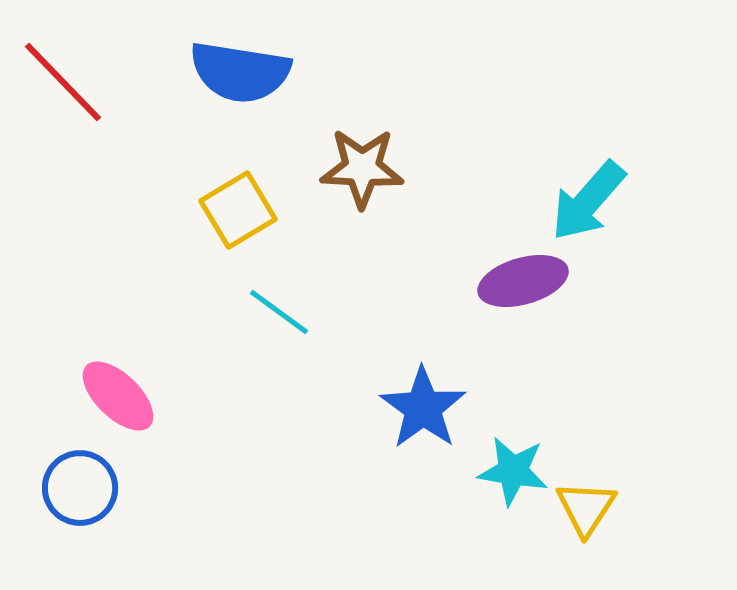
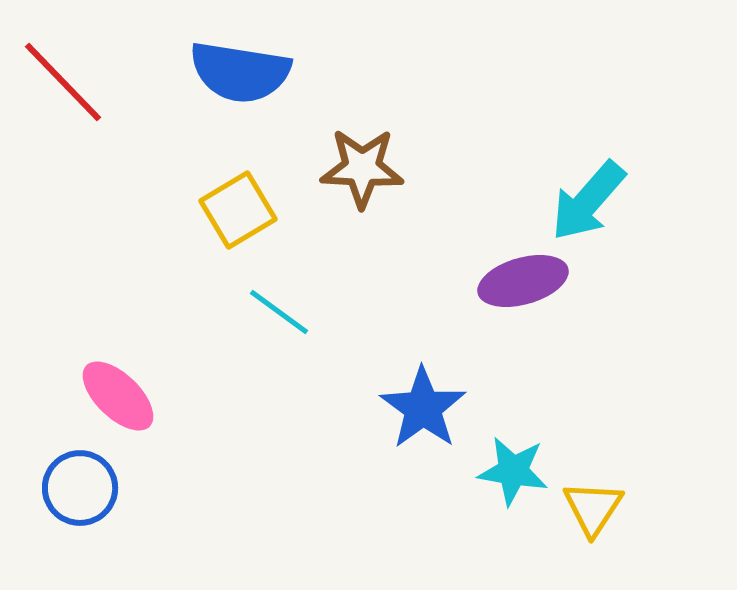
yellow triangle: moved 7 px right
